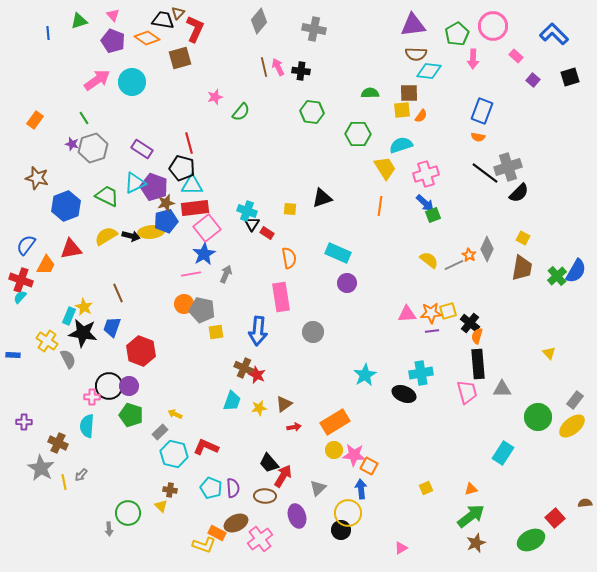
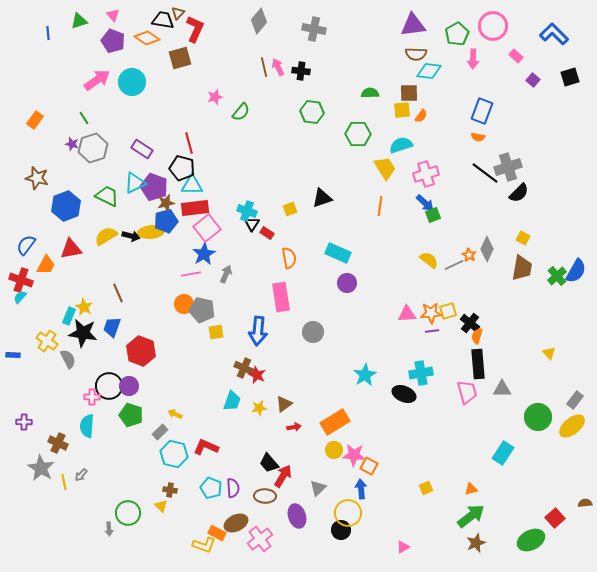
yellow square at (290, 209): rotated 24 degrees counterclockwise
pink triangle at (401, 548): moved 2 px right, 1 px up
